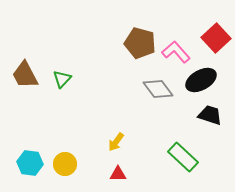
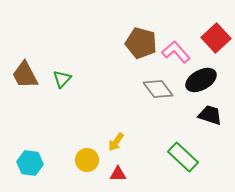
brown pentagon: moved 1 px right
yellow circle: moved 22 px right, 4 px up
